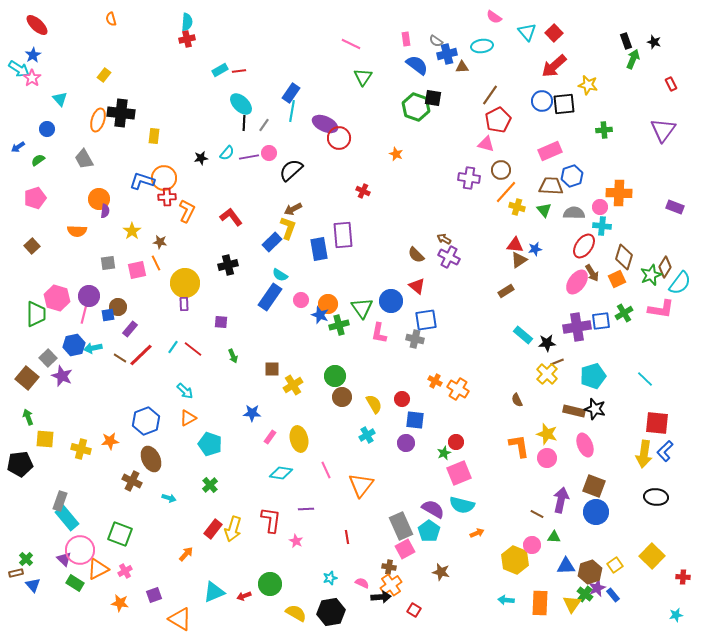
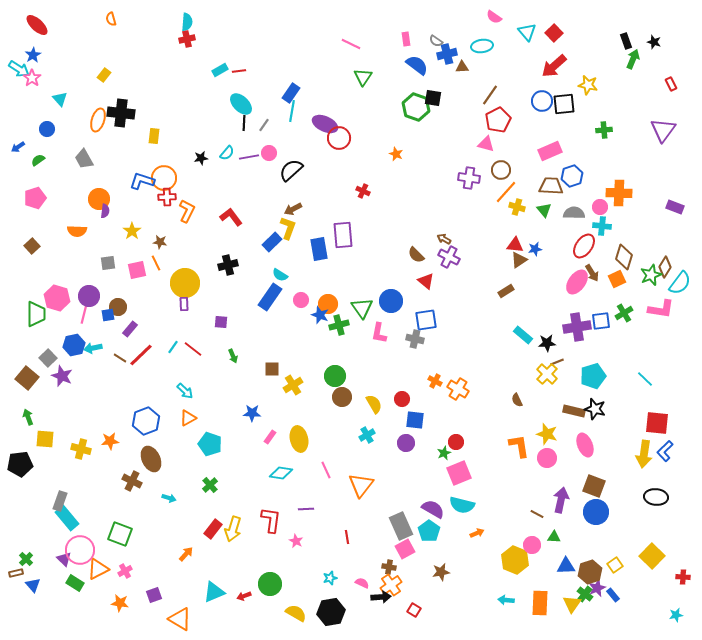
red triangle at (417, 286): moved 9 px right, 5 px up
brown star at (441, 572): rotated 24 degrees counterclockwise
